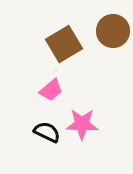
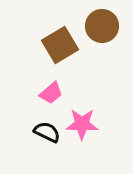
brown circle: moved 11 px left, 5 px up
brown square: moved 4 px left, 1 px down
pink trapezoid: moved 3 px down
